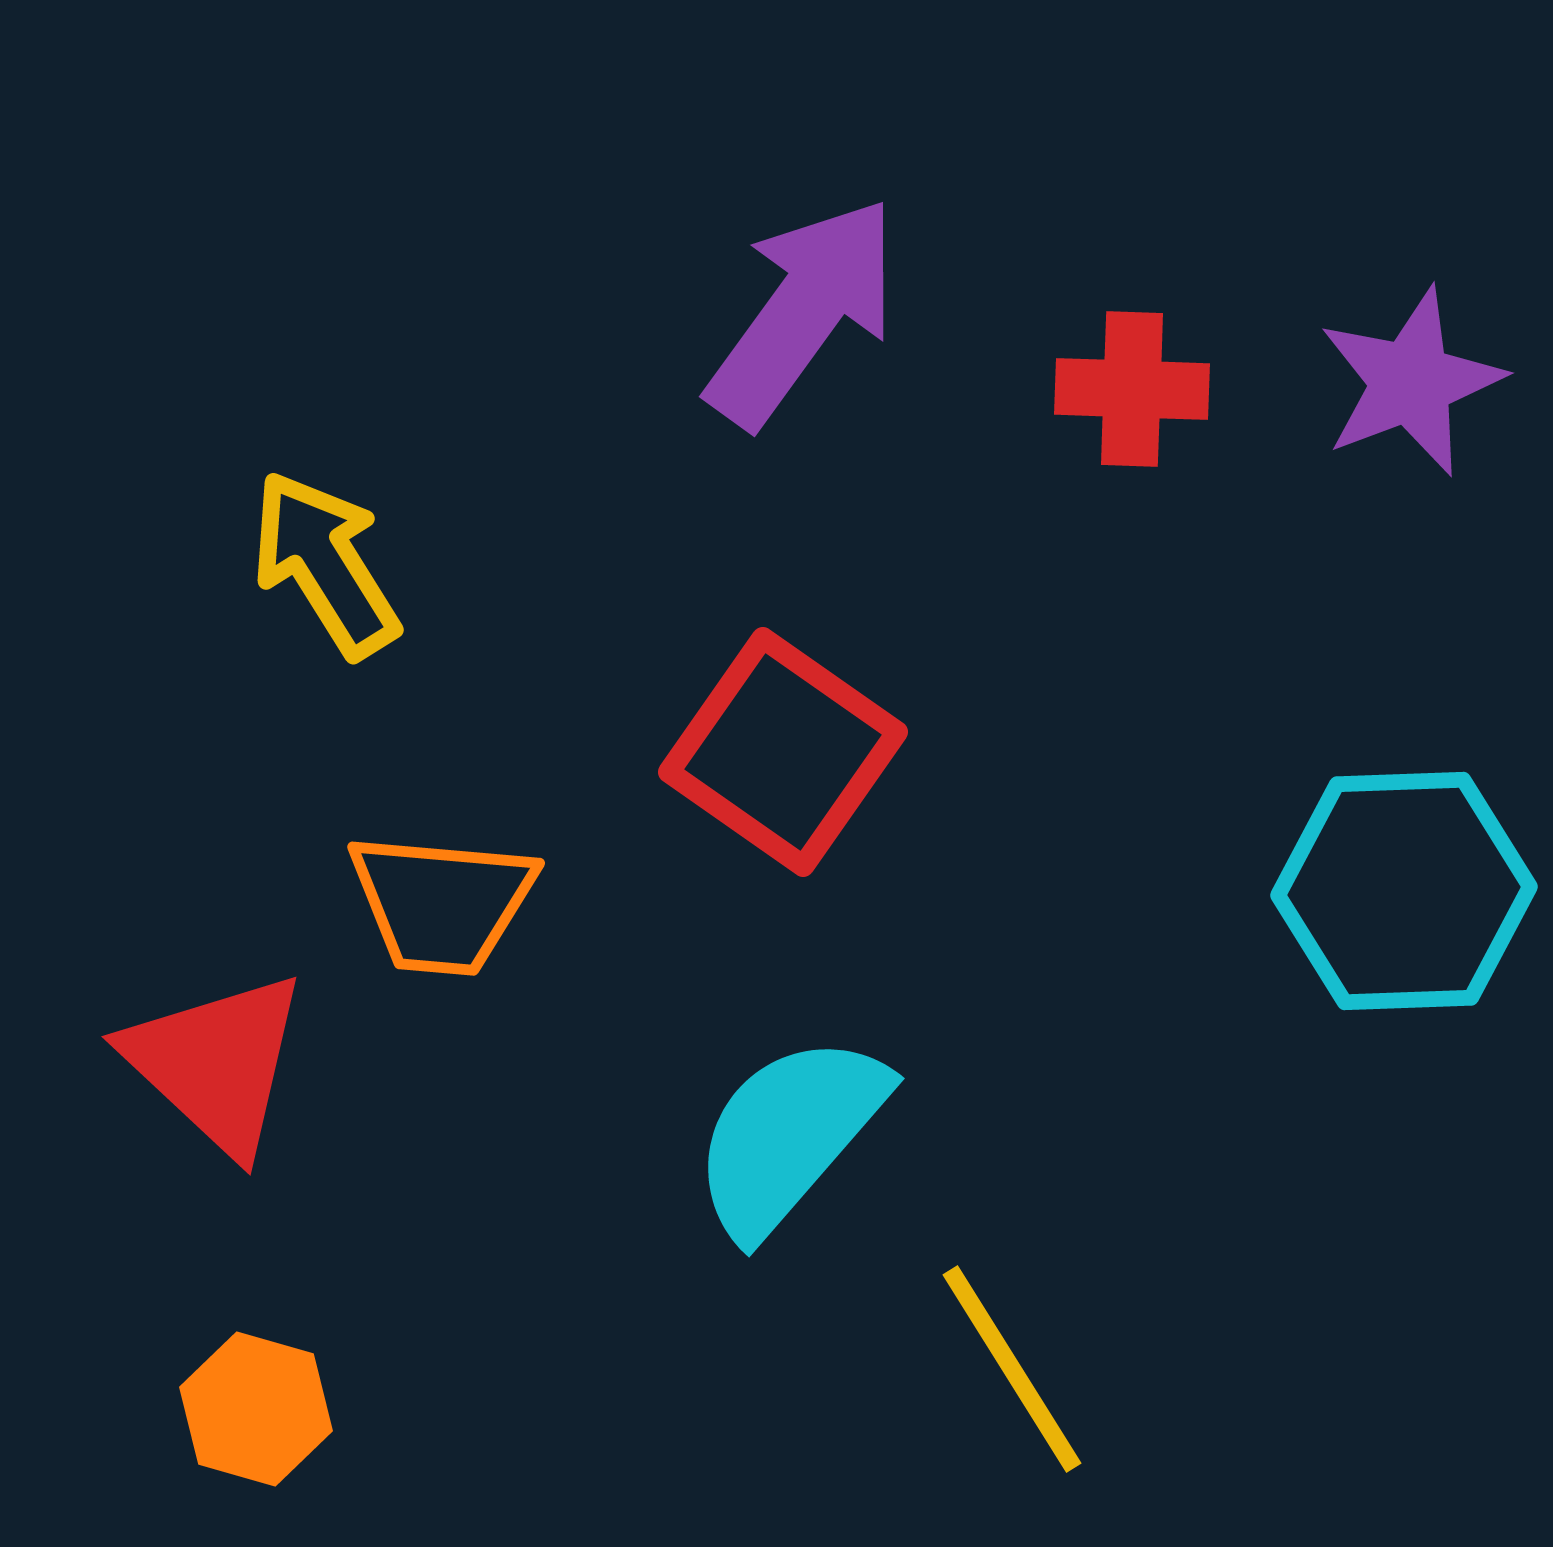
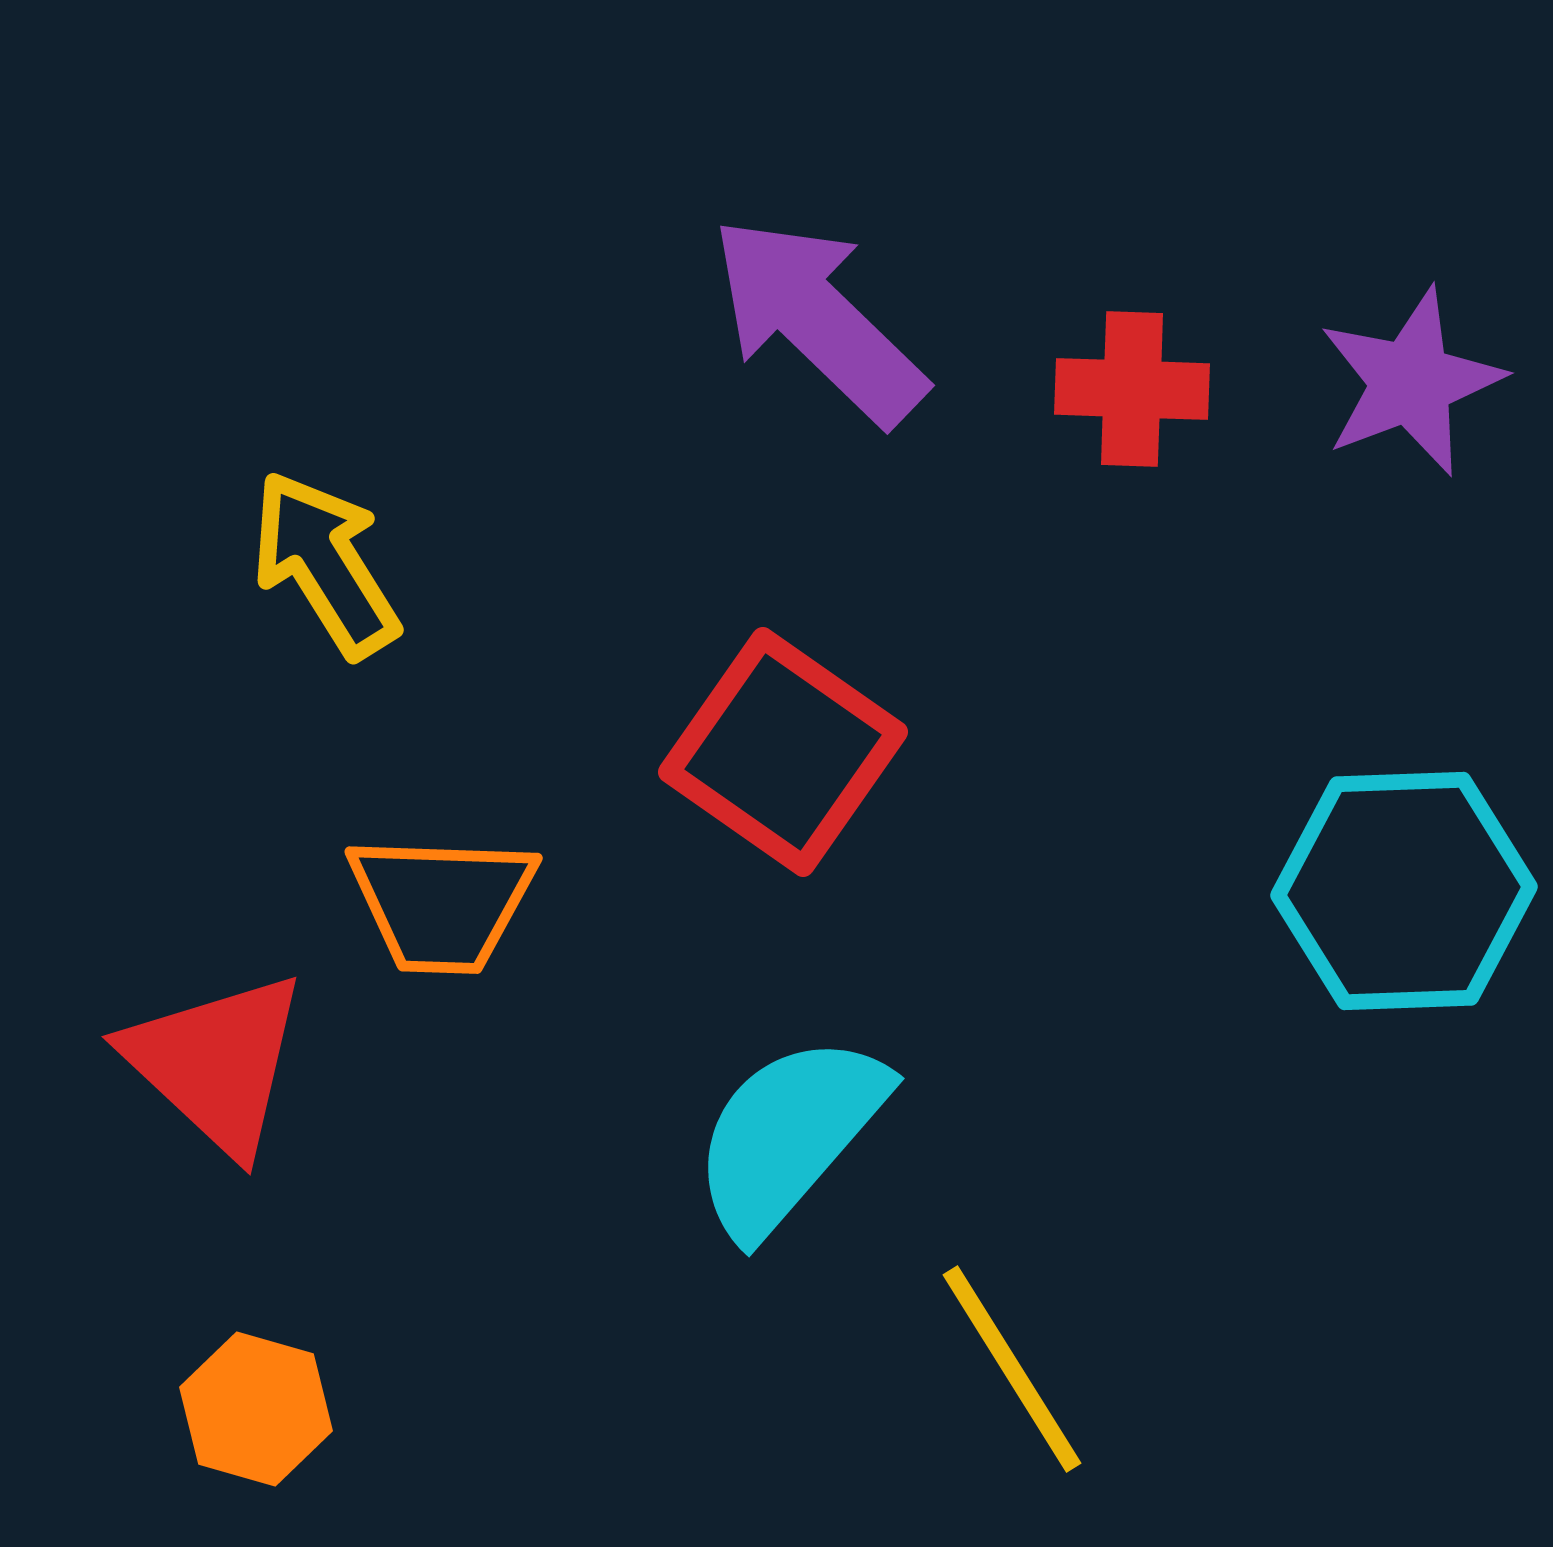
purple arrow: moved 15 px right, 8 px down; rotated 82 degrees counterclockwise
orange trapezoid: rotated 3 degrees counterclockwise
